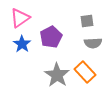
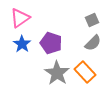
gray square: moved 5 px right, 1 px up; rotated 16 degrees counterclockwise
purple pentagon: moved 6 px down; rotated 25 degrees counterclockwise
gray semicircle: rotated 42 degrees counterclockwise
gray star: moved 2 px up
